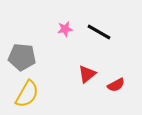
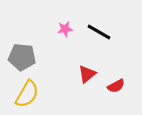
red semicircle: moved 1 px down
